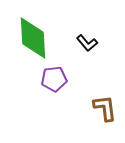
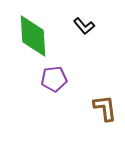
green diamond: moved 2 px up
black L-shape: moved 3 px left, 17 px up
